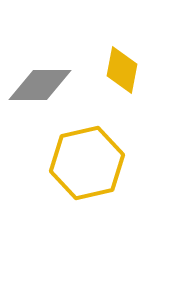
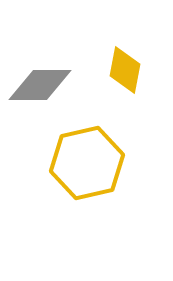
yellow diamond: moved 3 px right
